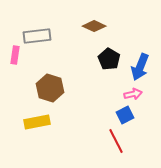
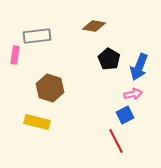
brown diamond: rotated 15 degrees counterclockwise
blue arrow: moved 1 px left
yellow rectangle: rotated 25 degrees clockwise
